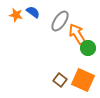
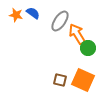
blue semicircle: moved 1 px down
brown square: rotated 24 degrees counterclockwise
